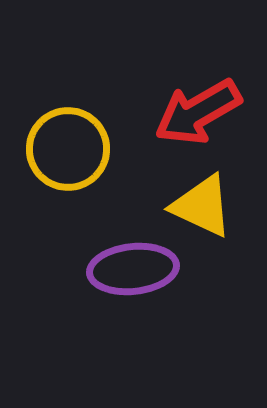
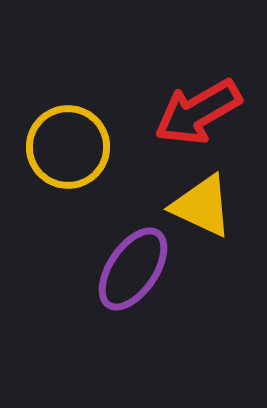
yellow circle: moved 2 px up
purple ellipse: rotated 50 degrees counterclockwise
